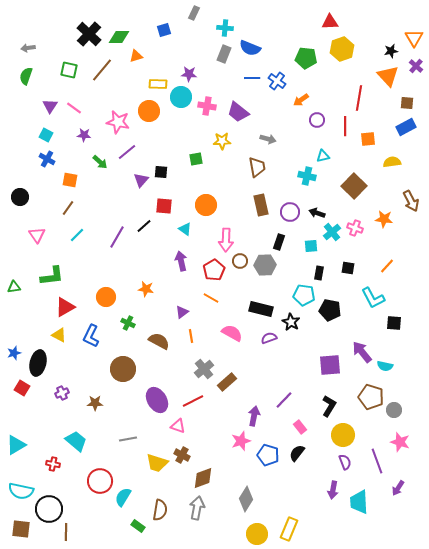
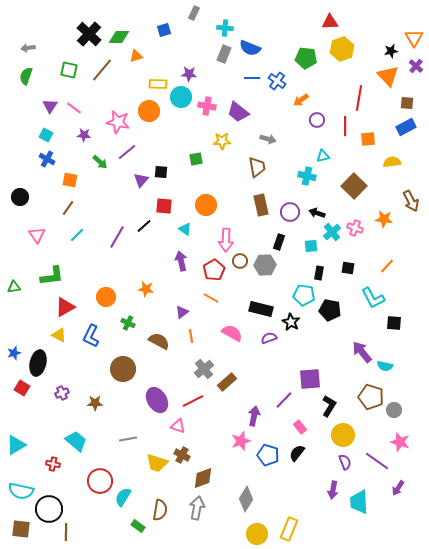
purple square at (330, 365): moved 20 px left, 14 px down
purple line at (377, 461): rotated 35 degrees counterclockwise
